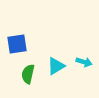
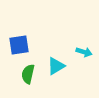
blue square: moved 2 px right, 1 px down
cyan arrow: moved 10 px up
